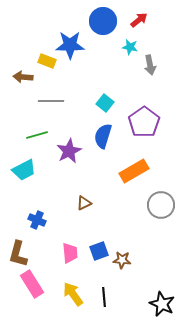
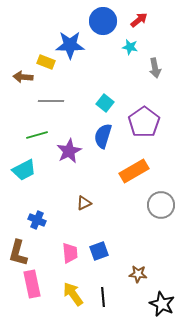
yellow rectangle: moved 1 px left, 1 px down
gray arrow: moved 5 px right, 3 px down
brown L-shape: moved 1 px up
brown star: moved 16 px right, 14 px down
pink rectangle: rotated 20 degrees clockwise
black line: moved 1 px left
